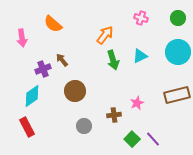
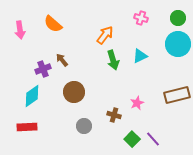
pink arrow: moved 2 px left, 8 px up
cyan circle: moved 8 px up
brown circle: moved 1 px left, 1 px down
brown cross: rotated 24 degrees clockwise
red rectangle: rotated 66 degrees counterclockwise
